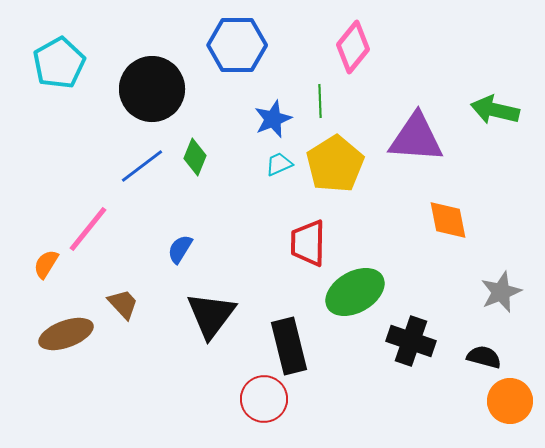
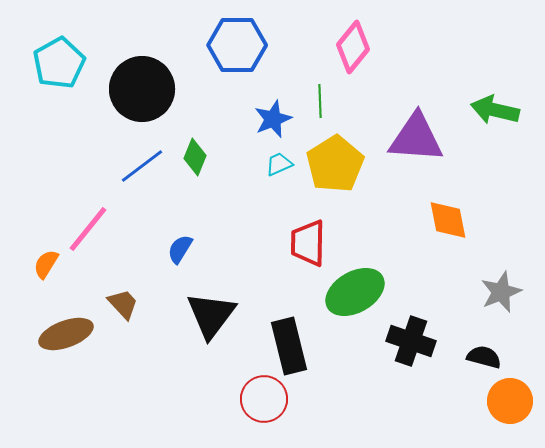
black circle: moved 10 px left
